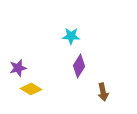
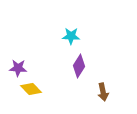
purple star: rotated 18 degrees clockwise
yellow diamond: rotated 15 degrees clockwise
